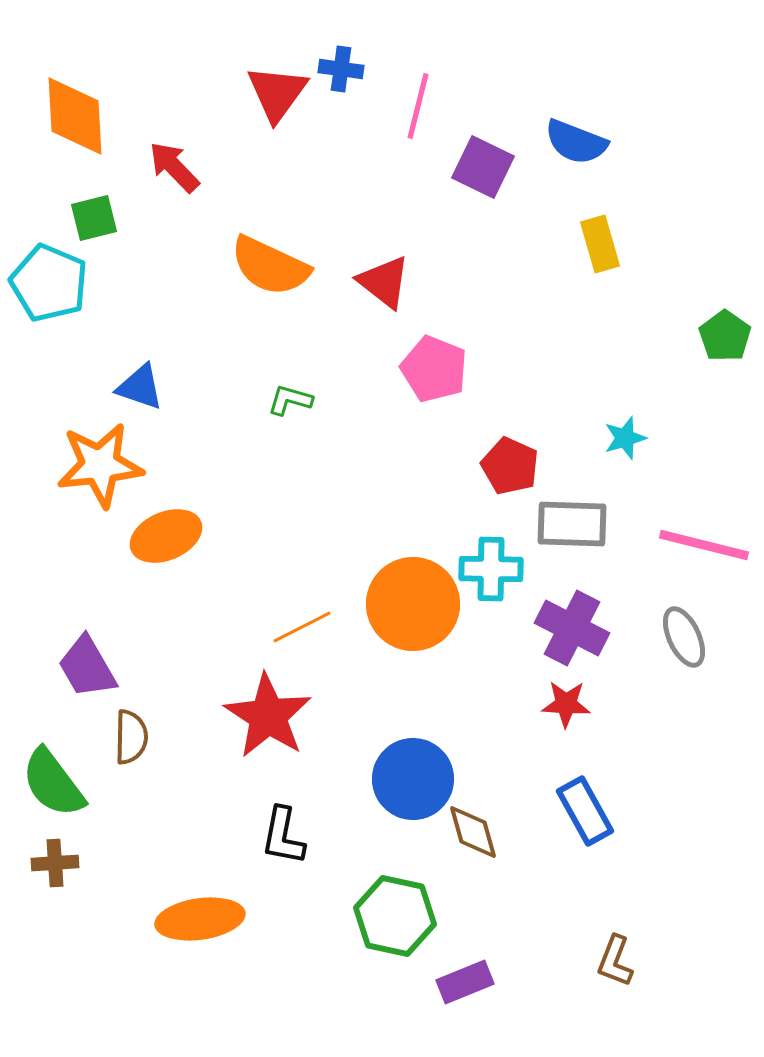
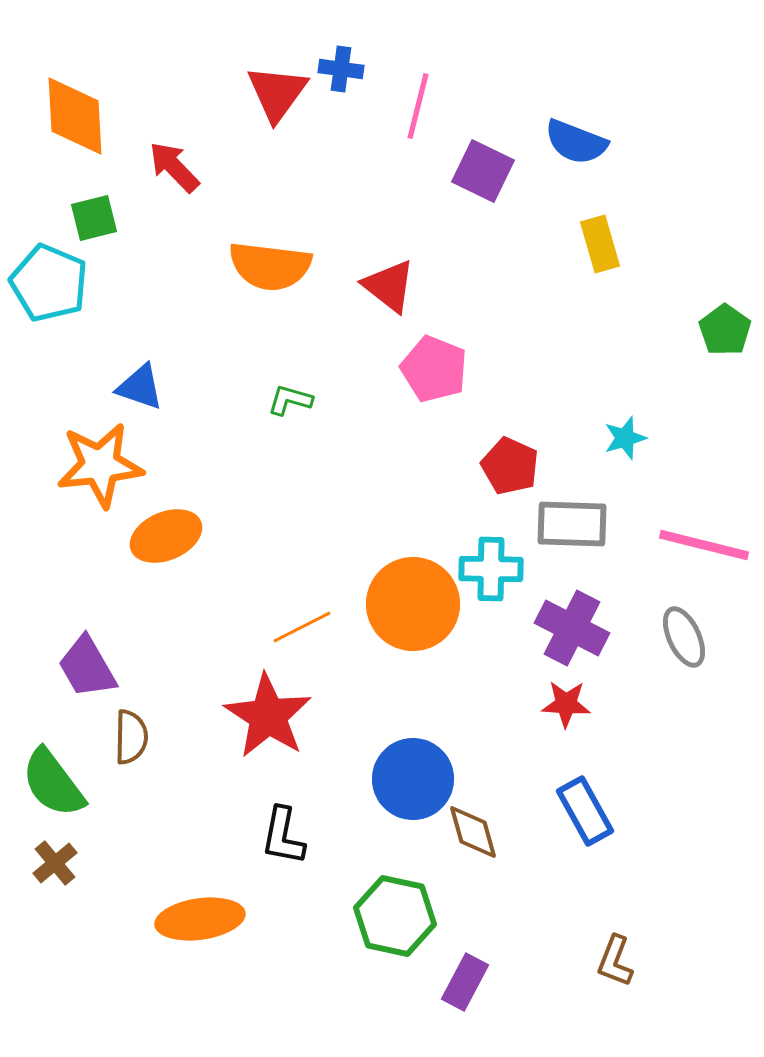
purple square at (483, 167): moved 4 px down
orange semicircle at (270, 266): rotated 18 degrees counterclockwise
red triangle at (384, 282): moved 5 px right, 4 px down
green pentagon at (725, 336): moved 6 px up
brown cross at (55, 863): rotated 36 degrees counterclockwise
purple rectangle at (465, 982): rotated 40 degrees counterclockwise
